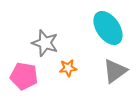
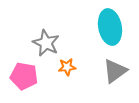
cyan ellipse: moved 2 px right, 1 px up; rotated 24 degrees clockwise
gray star: moved 1 px right; rotated 8 degrees clockwise
orange star: moved 1 px left, 1 px up
